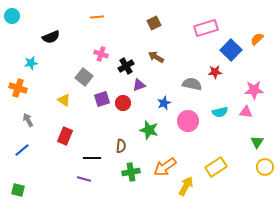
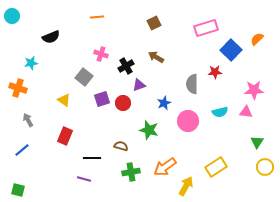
gray semicircle: rotated 102 degrees counterclockwise
brown semicircle: rotated 80 degrees counterclockwise
